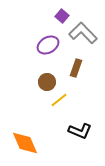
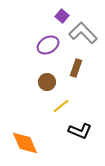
yellow line: moved 2 px right, 6 px down
